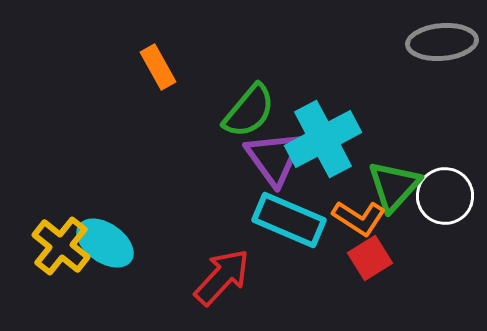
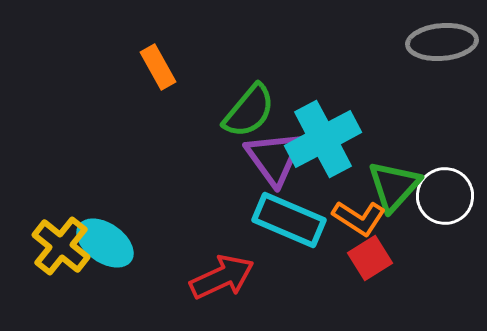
red arrow: rotated 22 degrees clockwise
